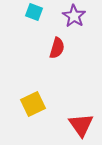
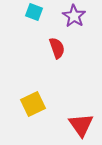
red semicircle: rotated 35 degrees counterclockwise
